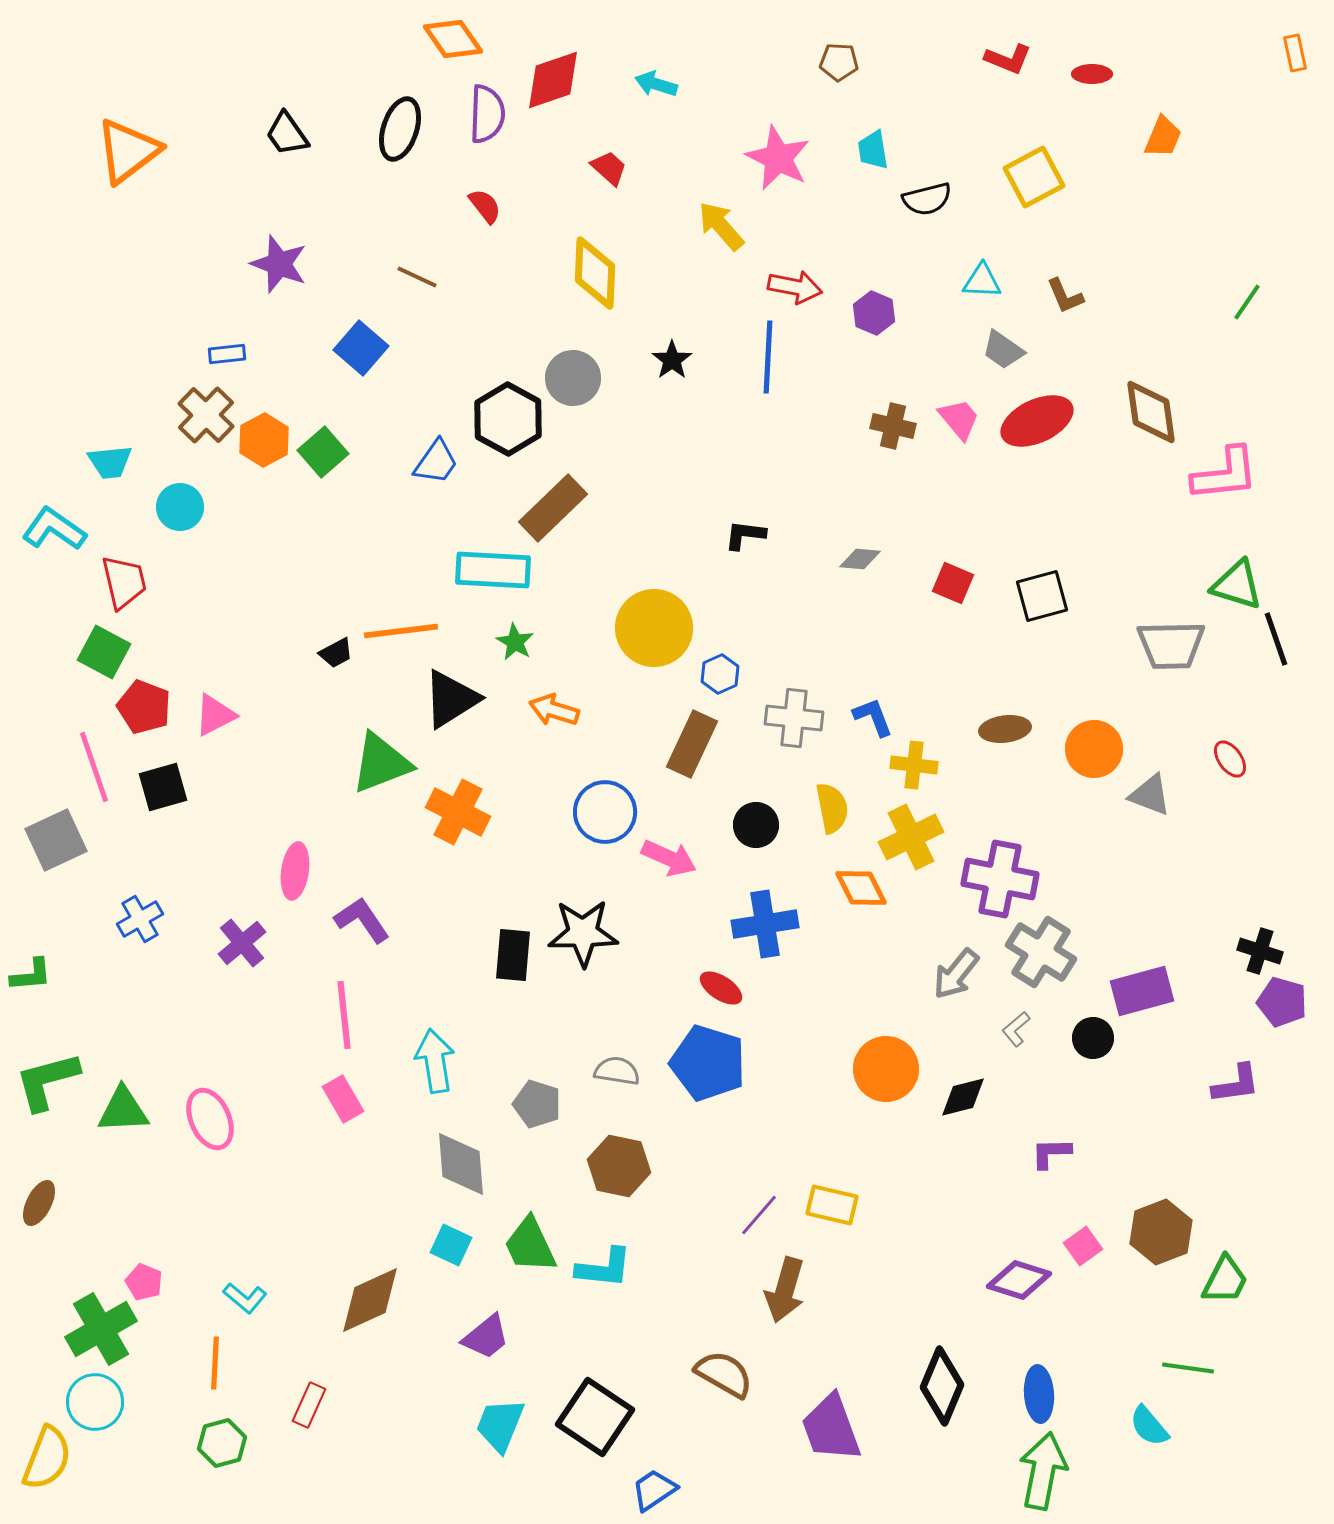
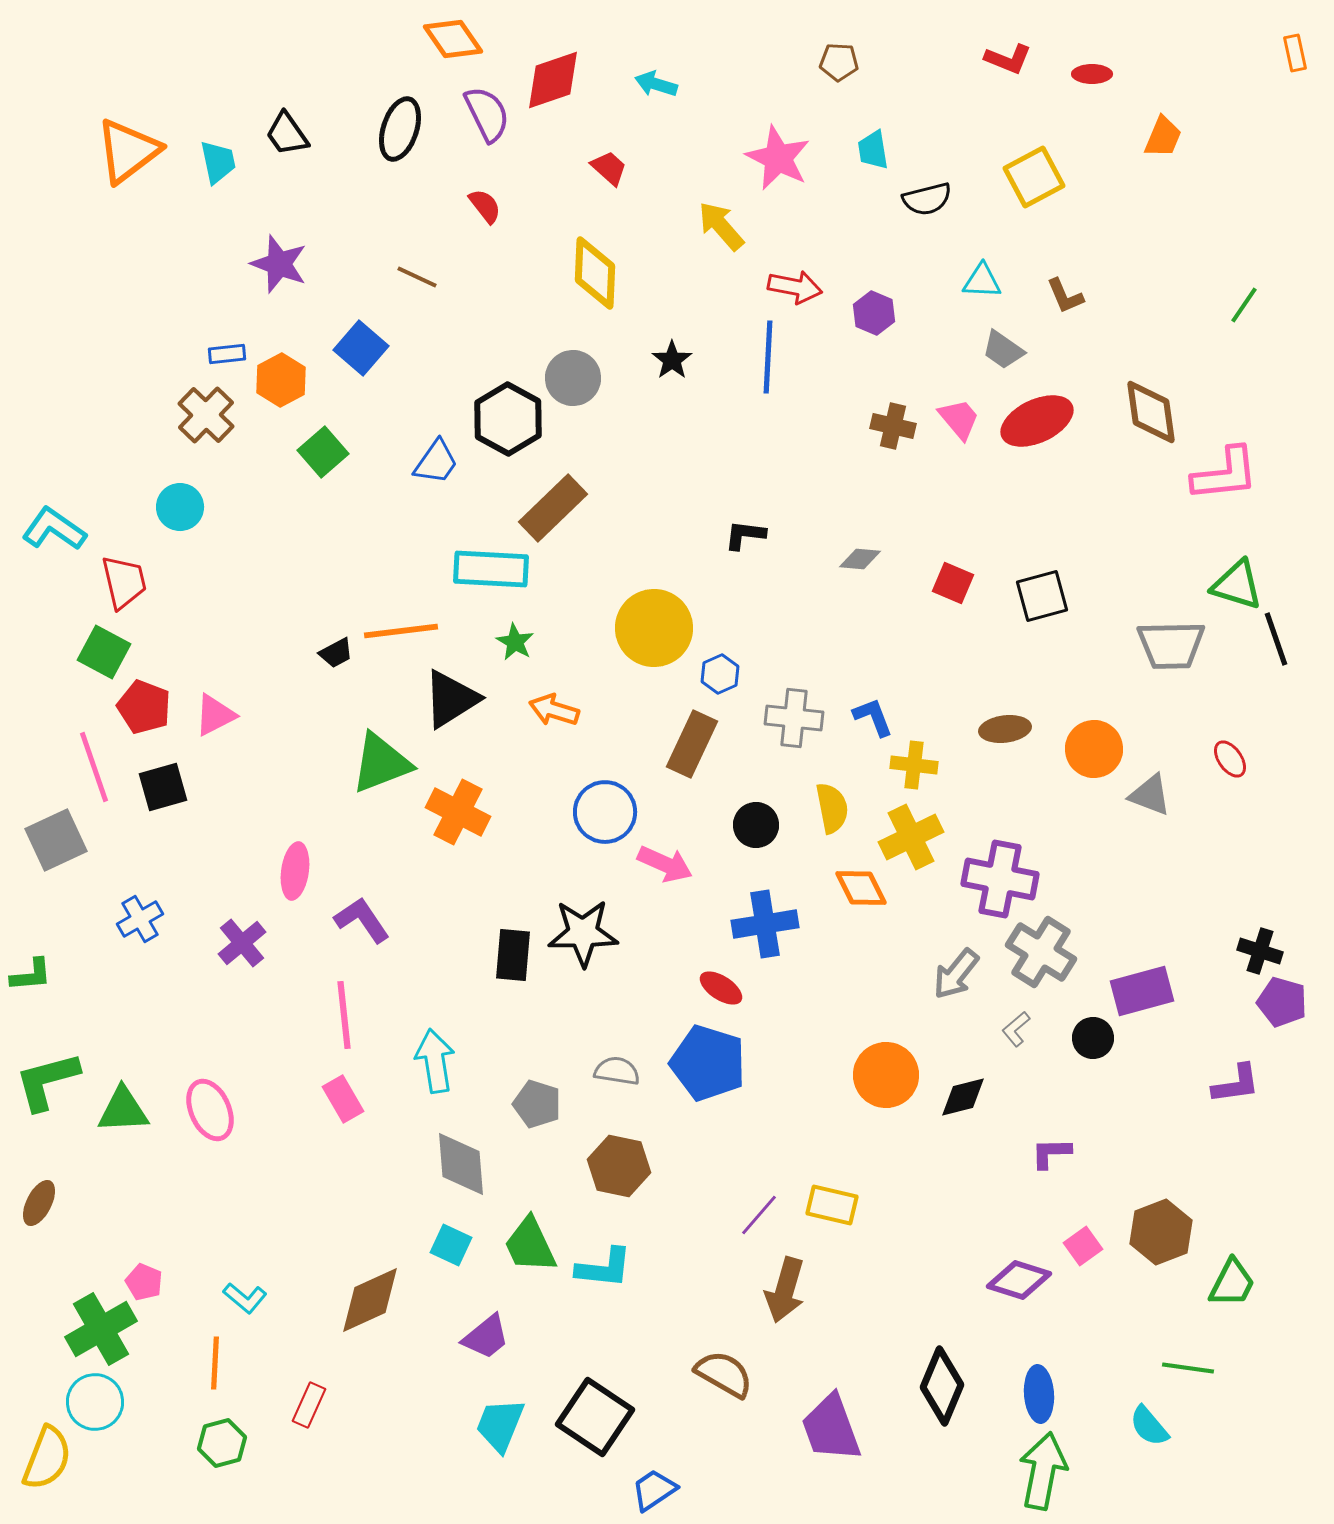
purple semicircle at (487, 114): rotated 28 degrees counterclockwise
green line at (1247, 302): moved 3 px left, 3 px down
orange hexagon at (264, 440): moved 17 px right, 60 px up
cyan trapezoid at (110, 462): moved 108 px right, 300 px up; rotated 96 degrees counterclockwise
cyan rectangle at (493, 570): moved 2 px left, 1 px up
pink arrow at (669, 858): moved 4 px left, 6 px down
orange circle at (886, 1069): moved 6 px down
pink ellipse at (210, 1119): moved 9 px up
green trapezoid at (1225, 1280): moved 7 px right, 3 px down
